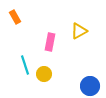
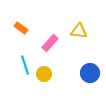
orange rectangle: moved 6 px right, 11 px down; rotated 24 degrees counterclockwise
yellow triangle: rotated 36 degrees clockwise
pink rectangle: moved 1 px down; rotated 30 degrees clockwise
blue circle: moved 13 px up
